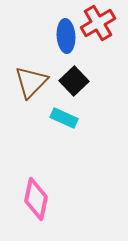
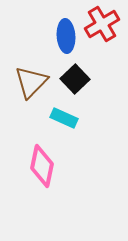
red cross: moved 4 px right, 1 px down
black square: moved 1 px right, 2 px up
pink diamond: moved 6 px right, 33 px up
